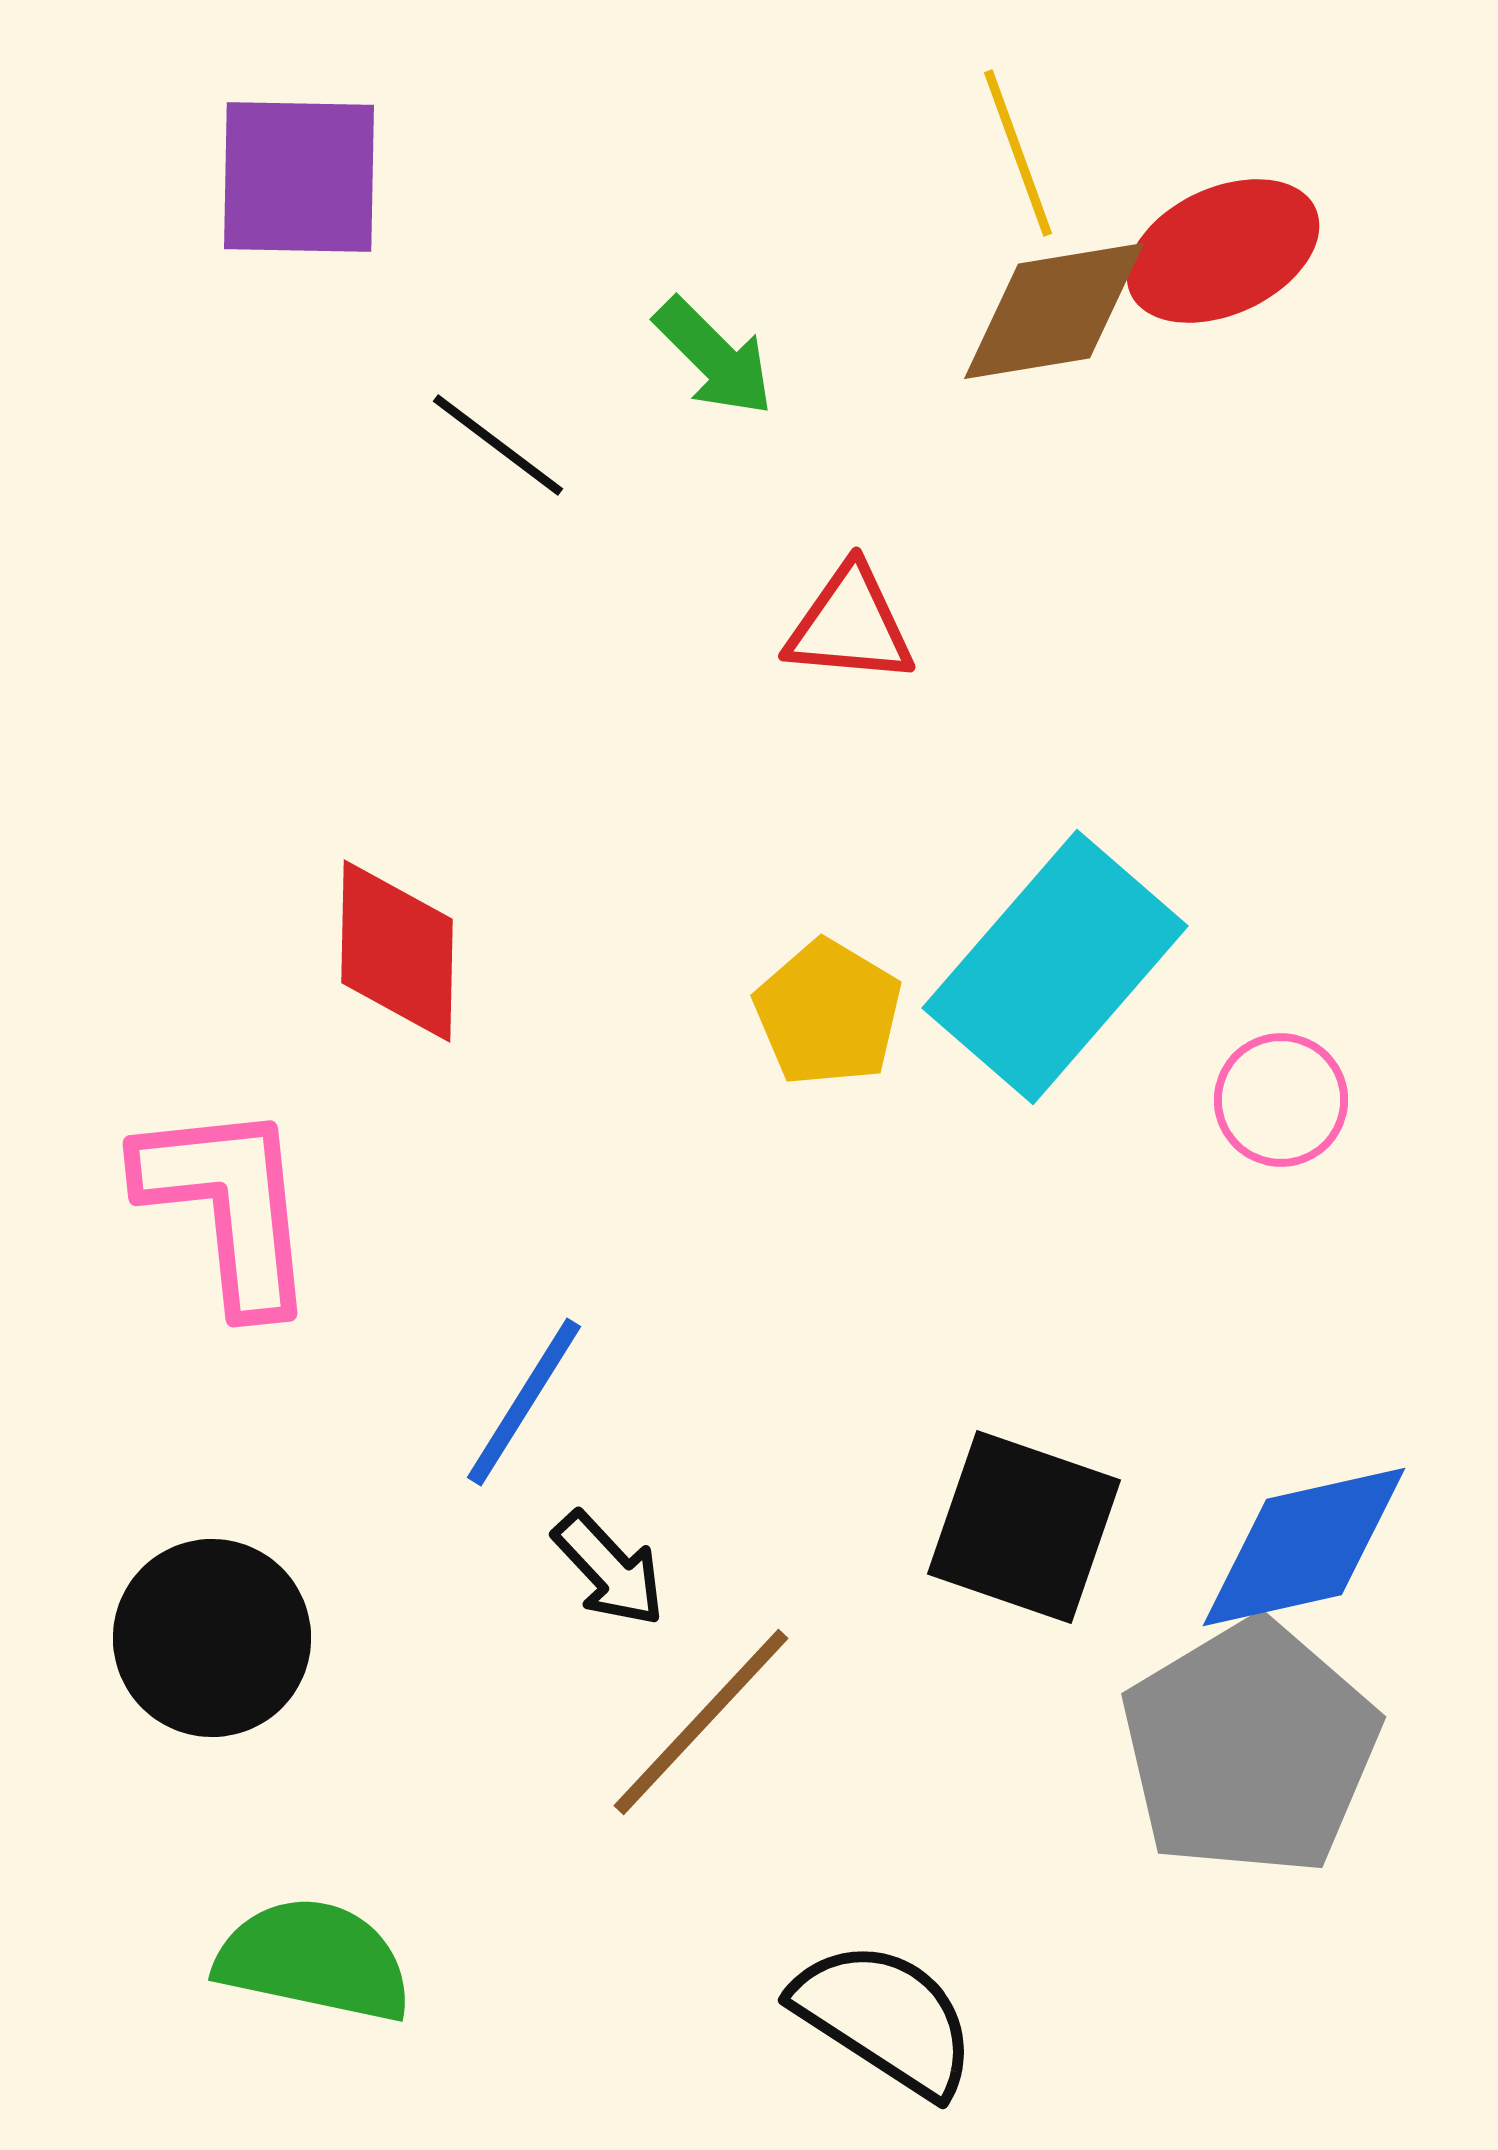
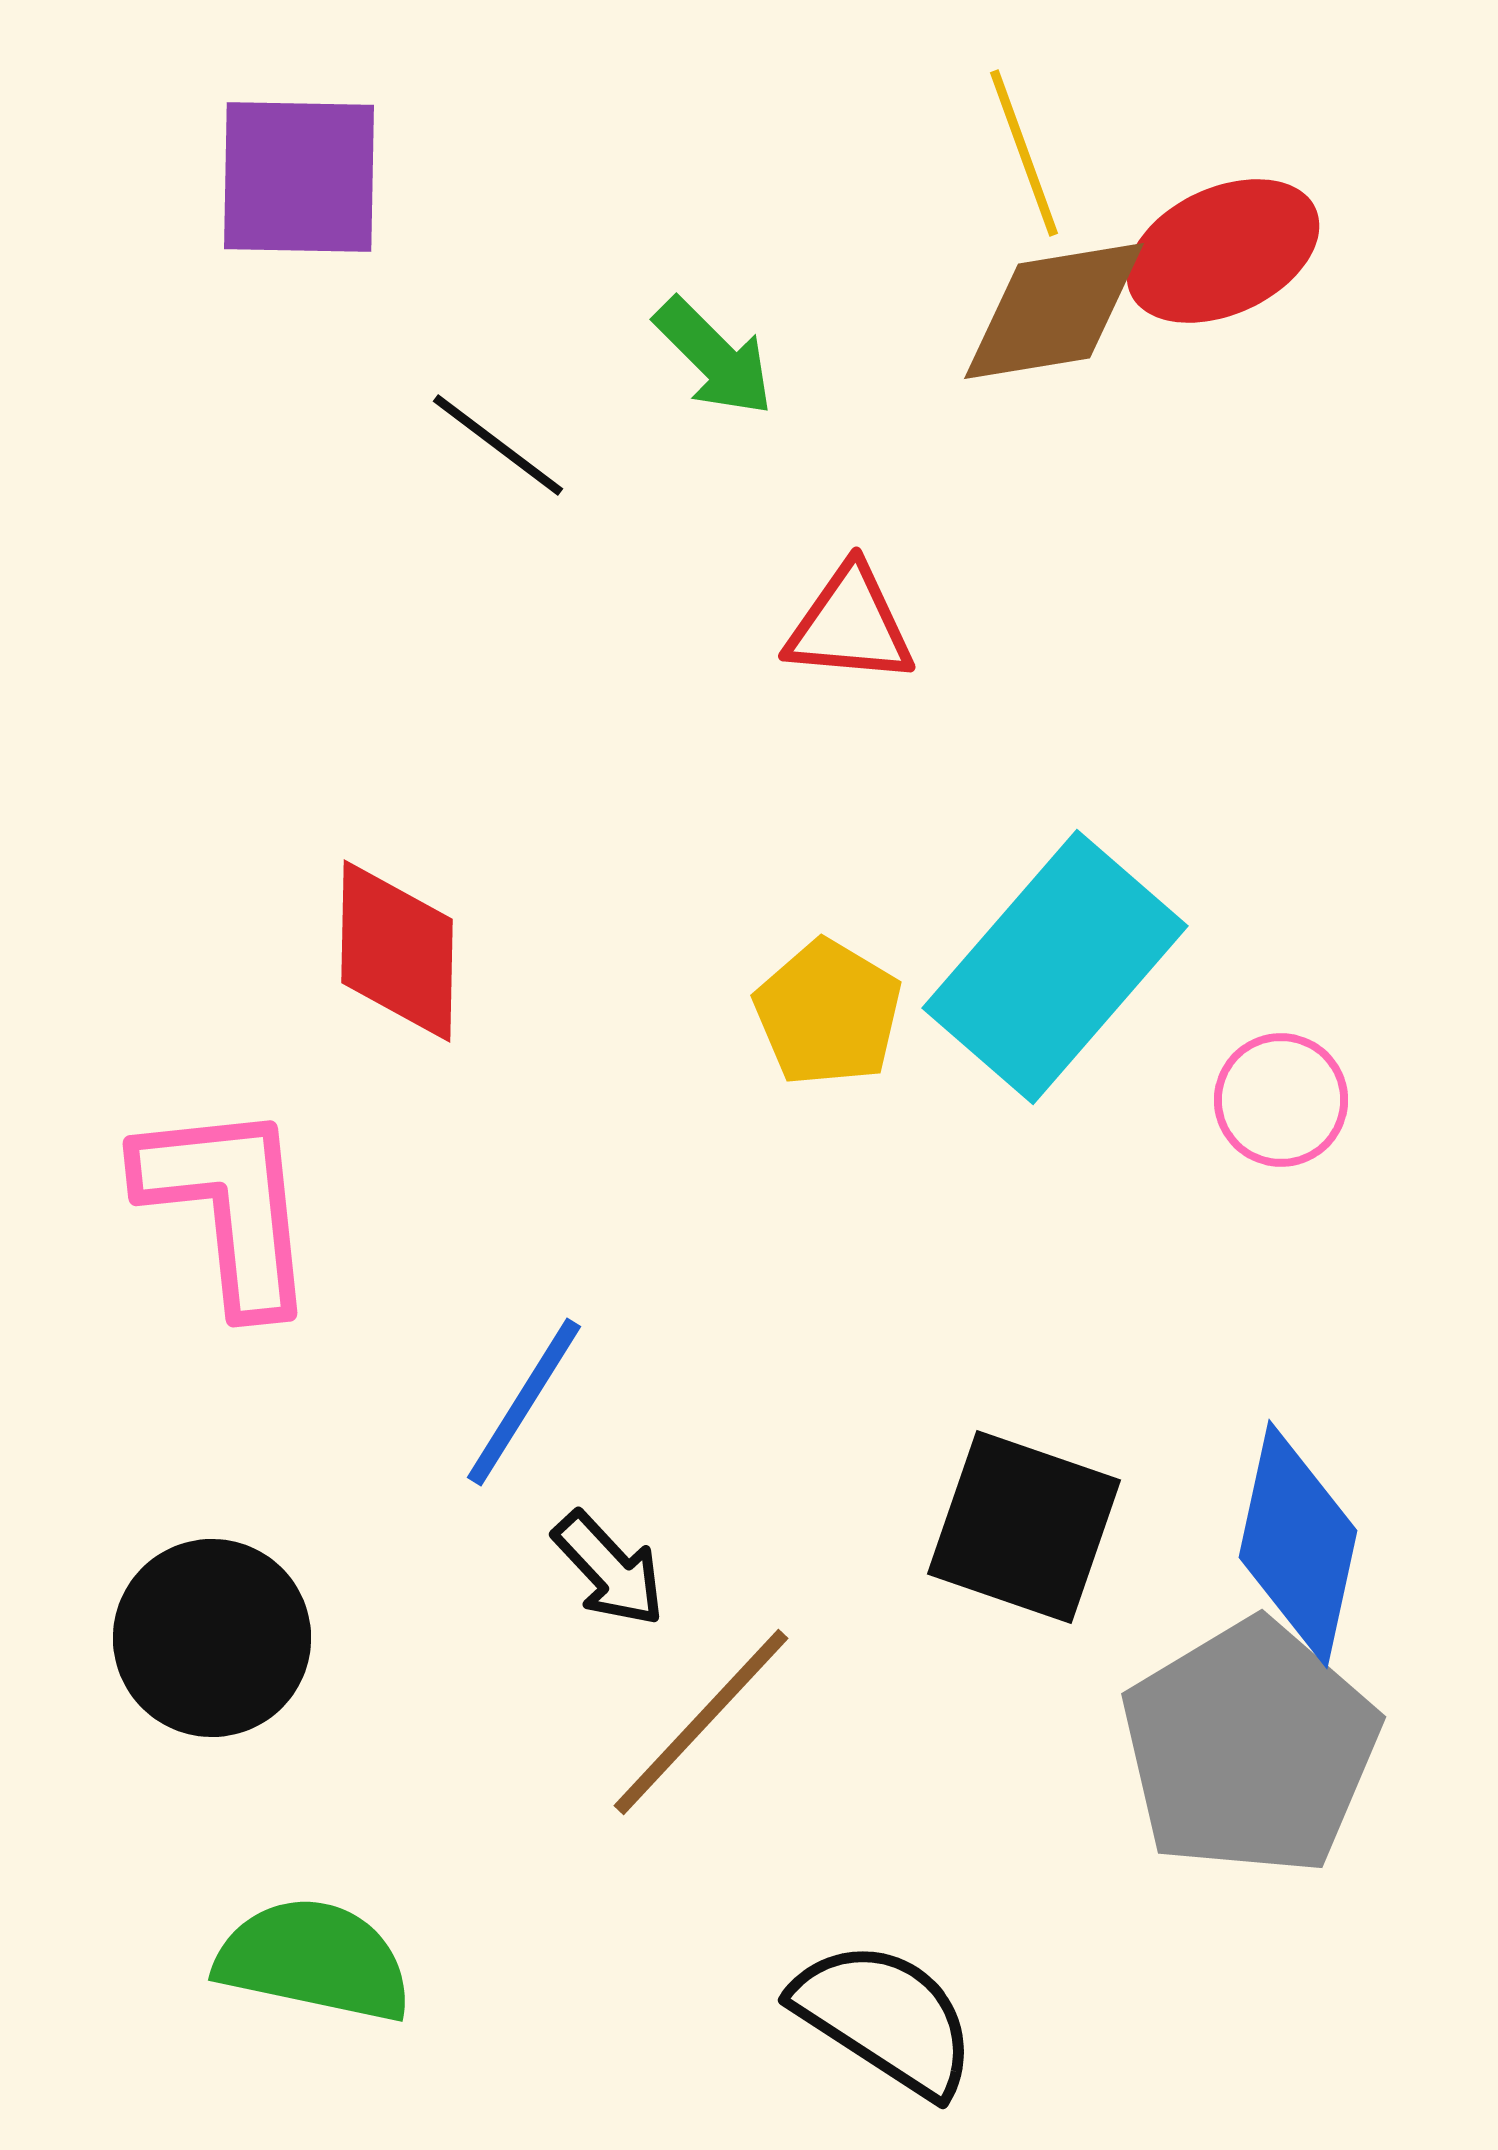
yellow line: moved 6 px right
blue diamond: moved 6 px left, 3 px up; rotated 65 degrees counterclockwise
